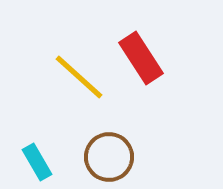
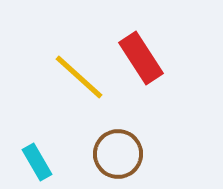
brown circle: moved 9 px right, 3 px up
